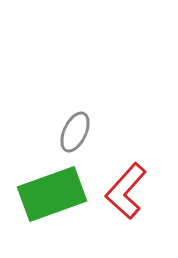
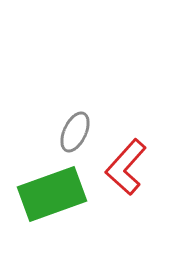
red L-shape: moved 24 px up
